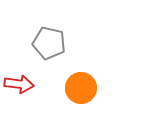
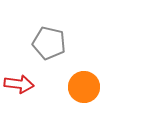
orange circle: moved 3 px right, 1 px up
